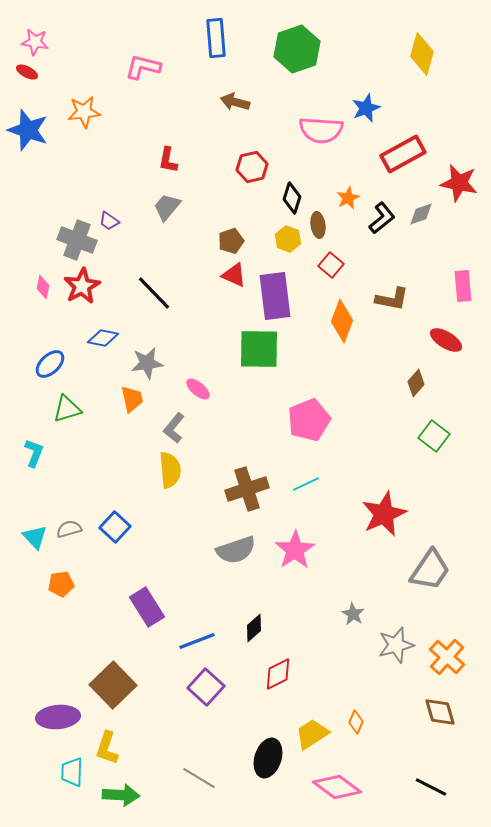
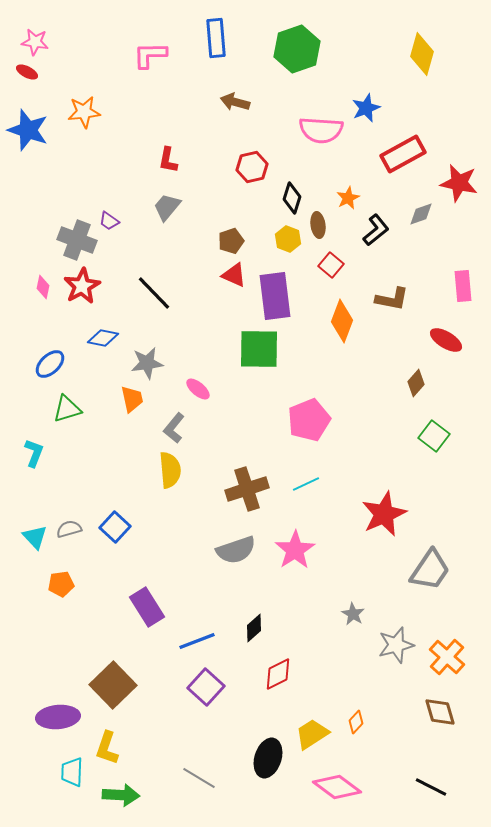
pink L-shape at (143, 67): moved 7 px right, 12 px up; rotated 15 degrees counterclockwise
black L-shape at (382, 218): moved 6 px left, 12 px down
orange diamond at (356, 722): rotated 20 degrees clockwise
